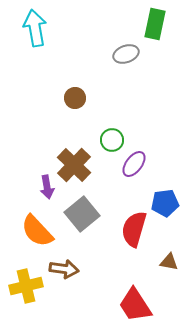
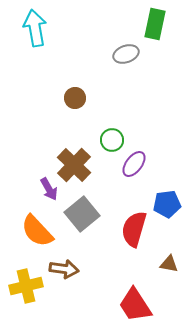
purple arrow: moved 2 px right, 2 px down; rotated 20 degrees counterclockwise
blue pentagon: moved 2 px right, 1 px down
brown triangle: moved 2 px down
